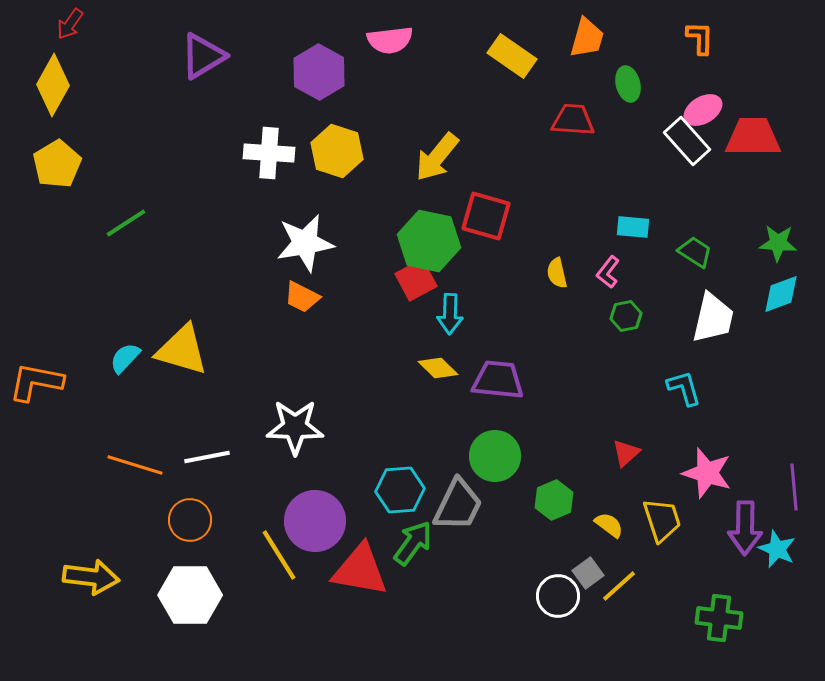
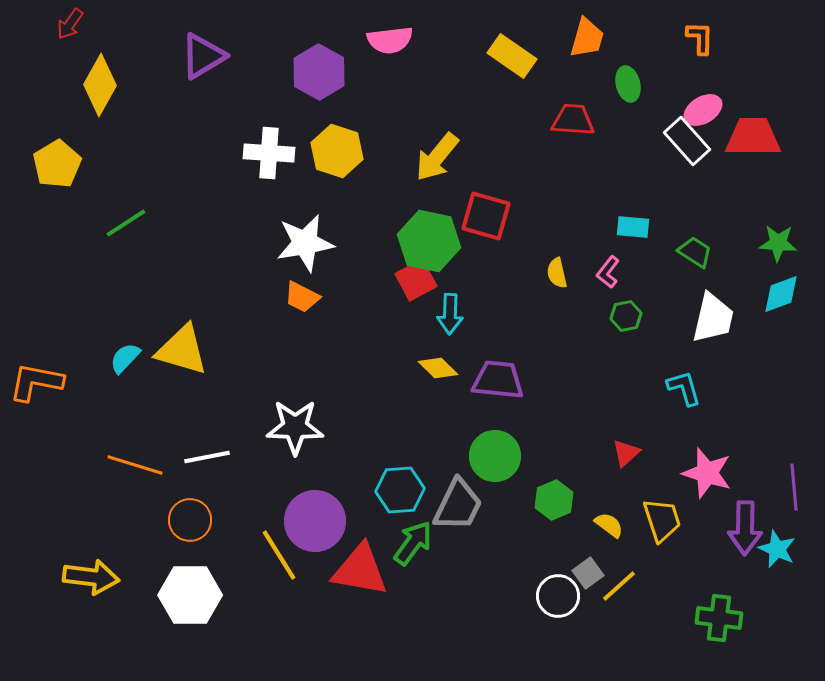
yellow diamond at (53, 85): moved 47 px right
